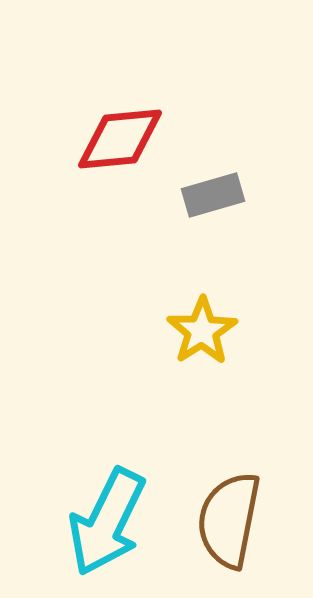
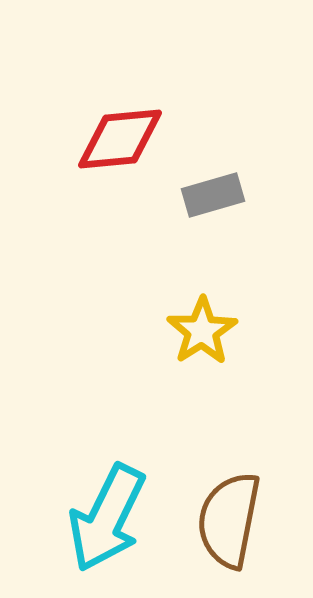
cyan arrow: moved 4 px up
